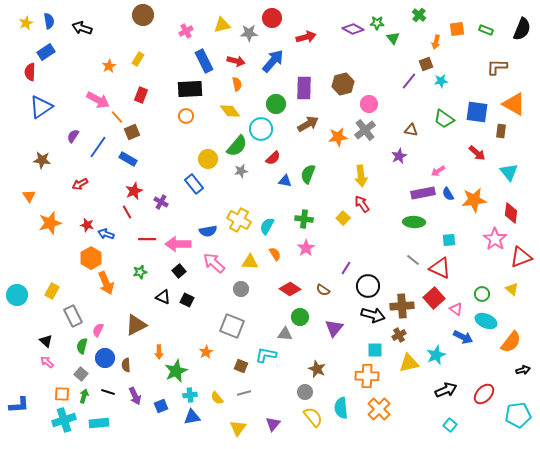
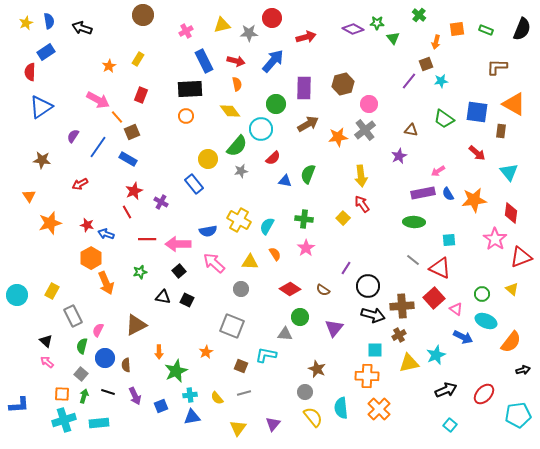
black triangle at (163, 297): rotated 14 degrees counterclockwise
